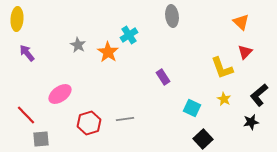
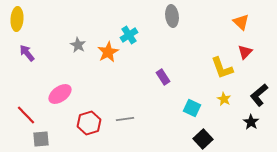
orange star: rotated 10 degrees clockwise
black star: rotated 28 degrees counterclockwise
